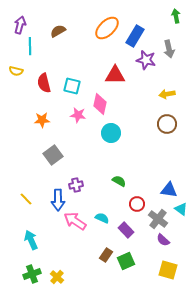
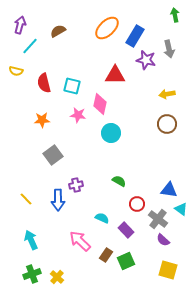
green arrow: moved 1 px left, 1 px up
cyan line: rotated 42 degrees clockwise
pink arrow: moved 5 px right, 20 px down; rotated 10 degrees clockwise
